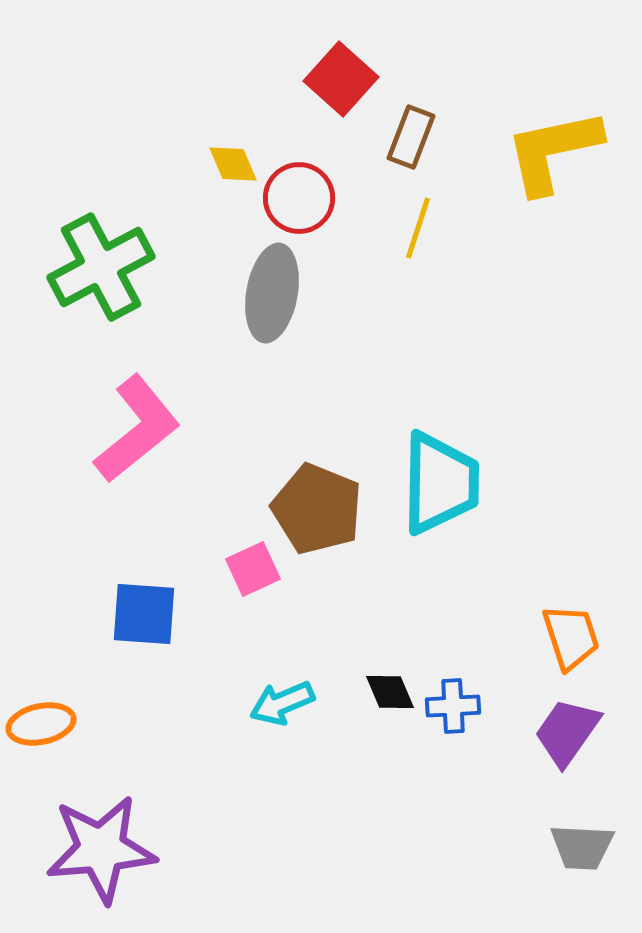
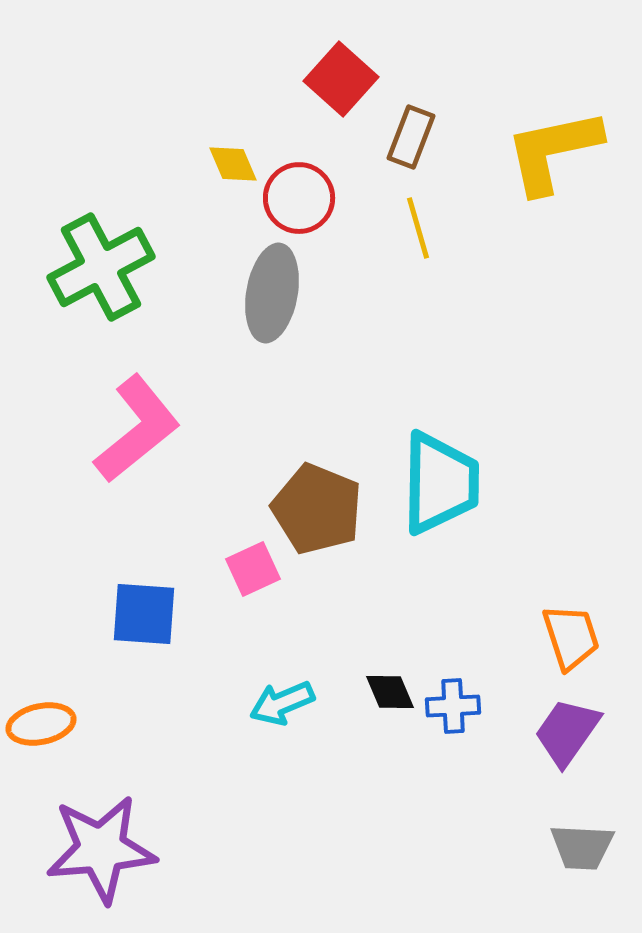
yellow line: rotated 34 degrees counterclockwise
